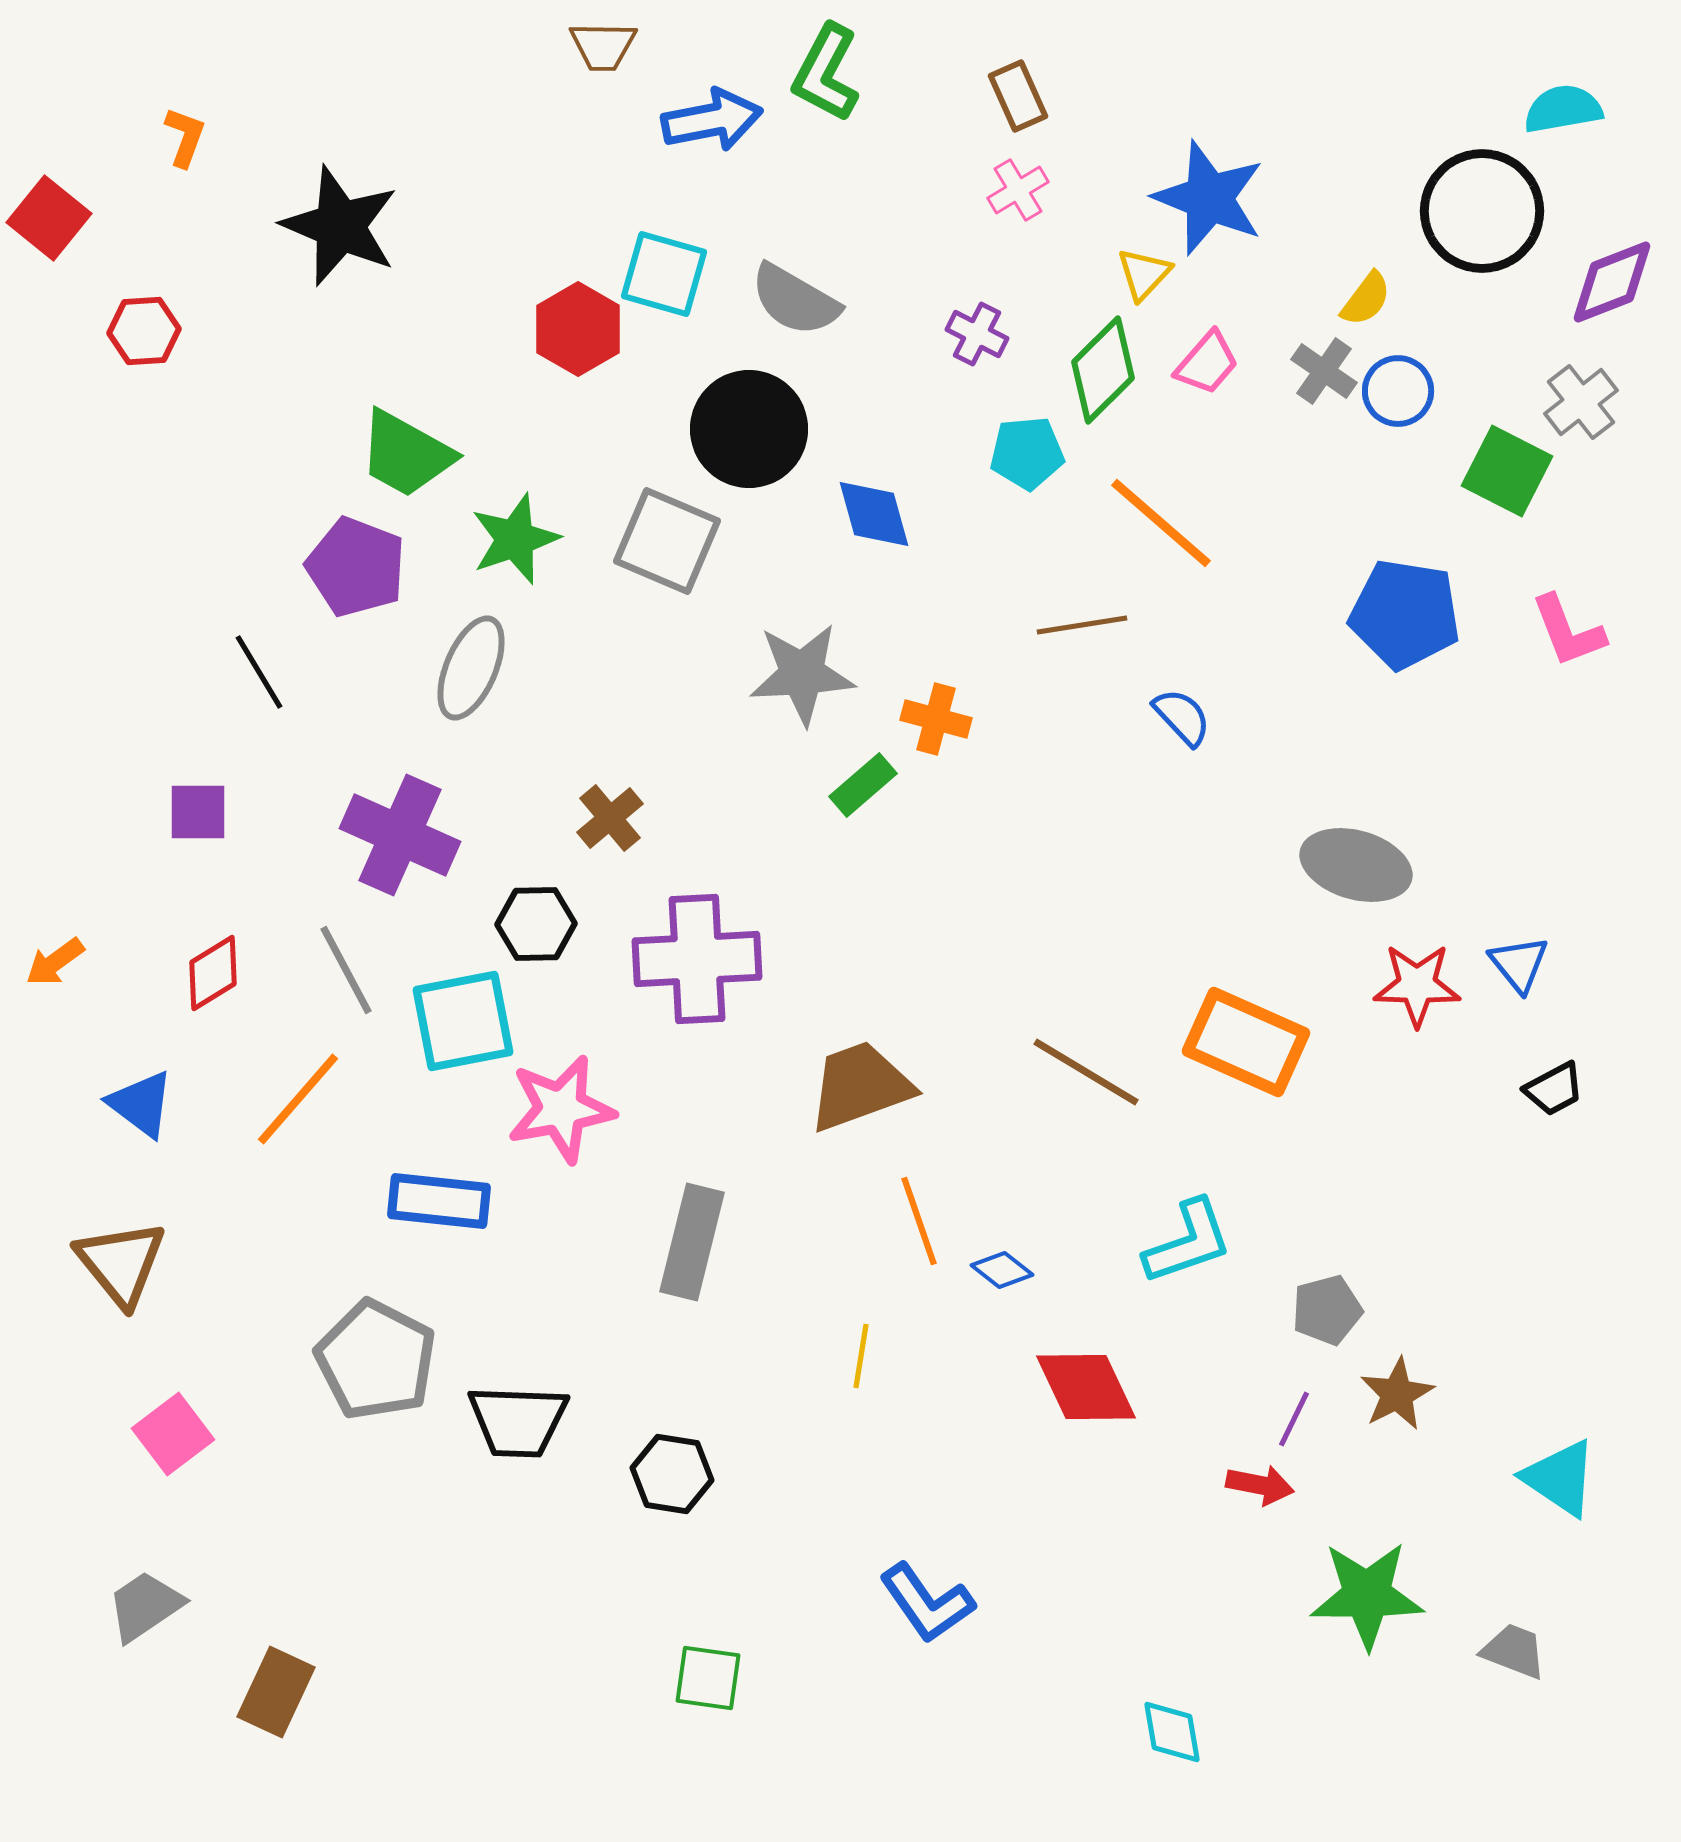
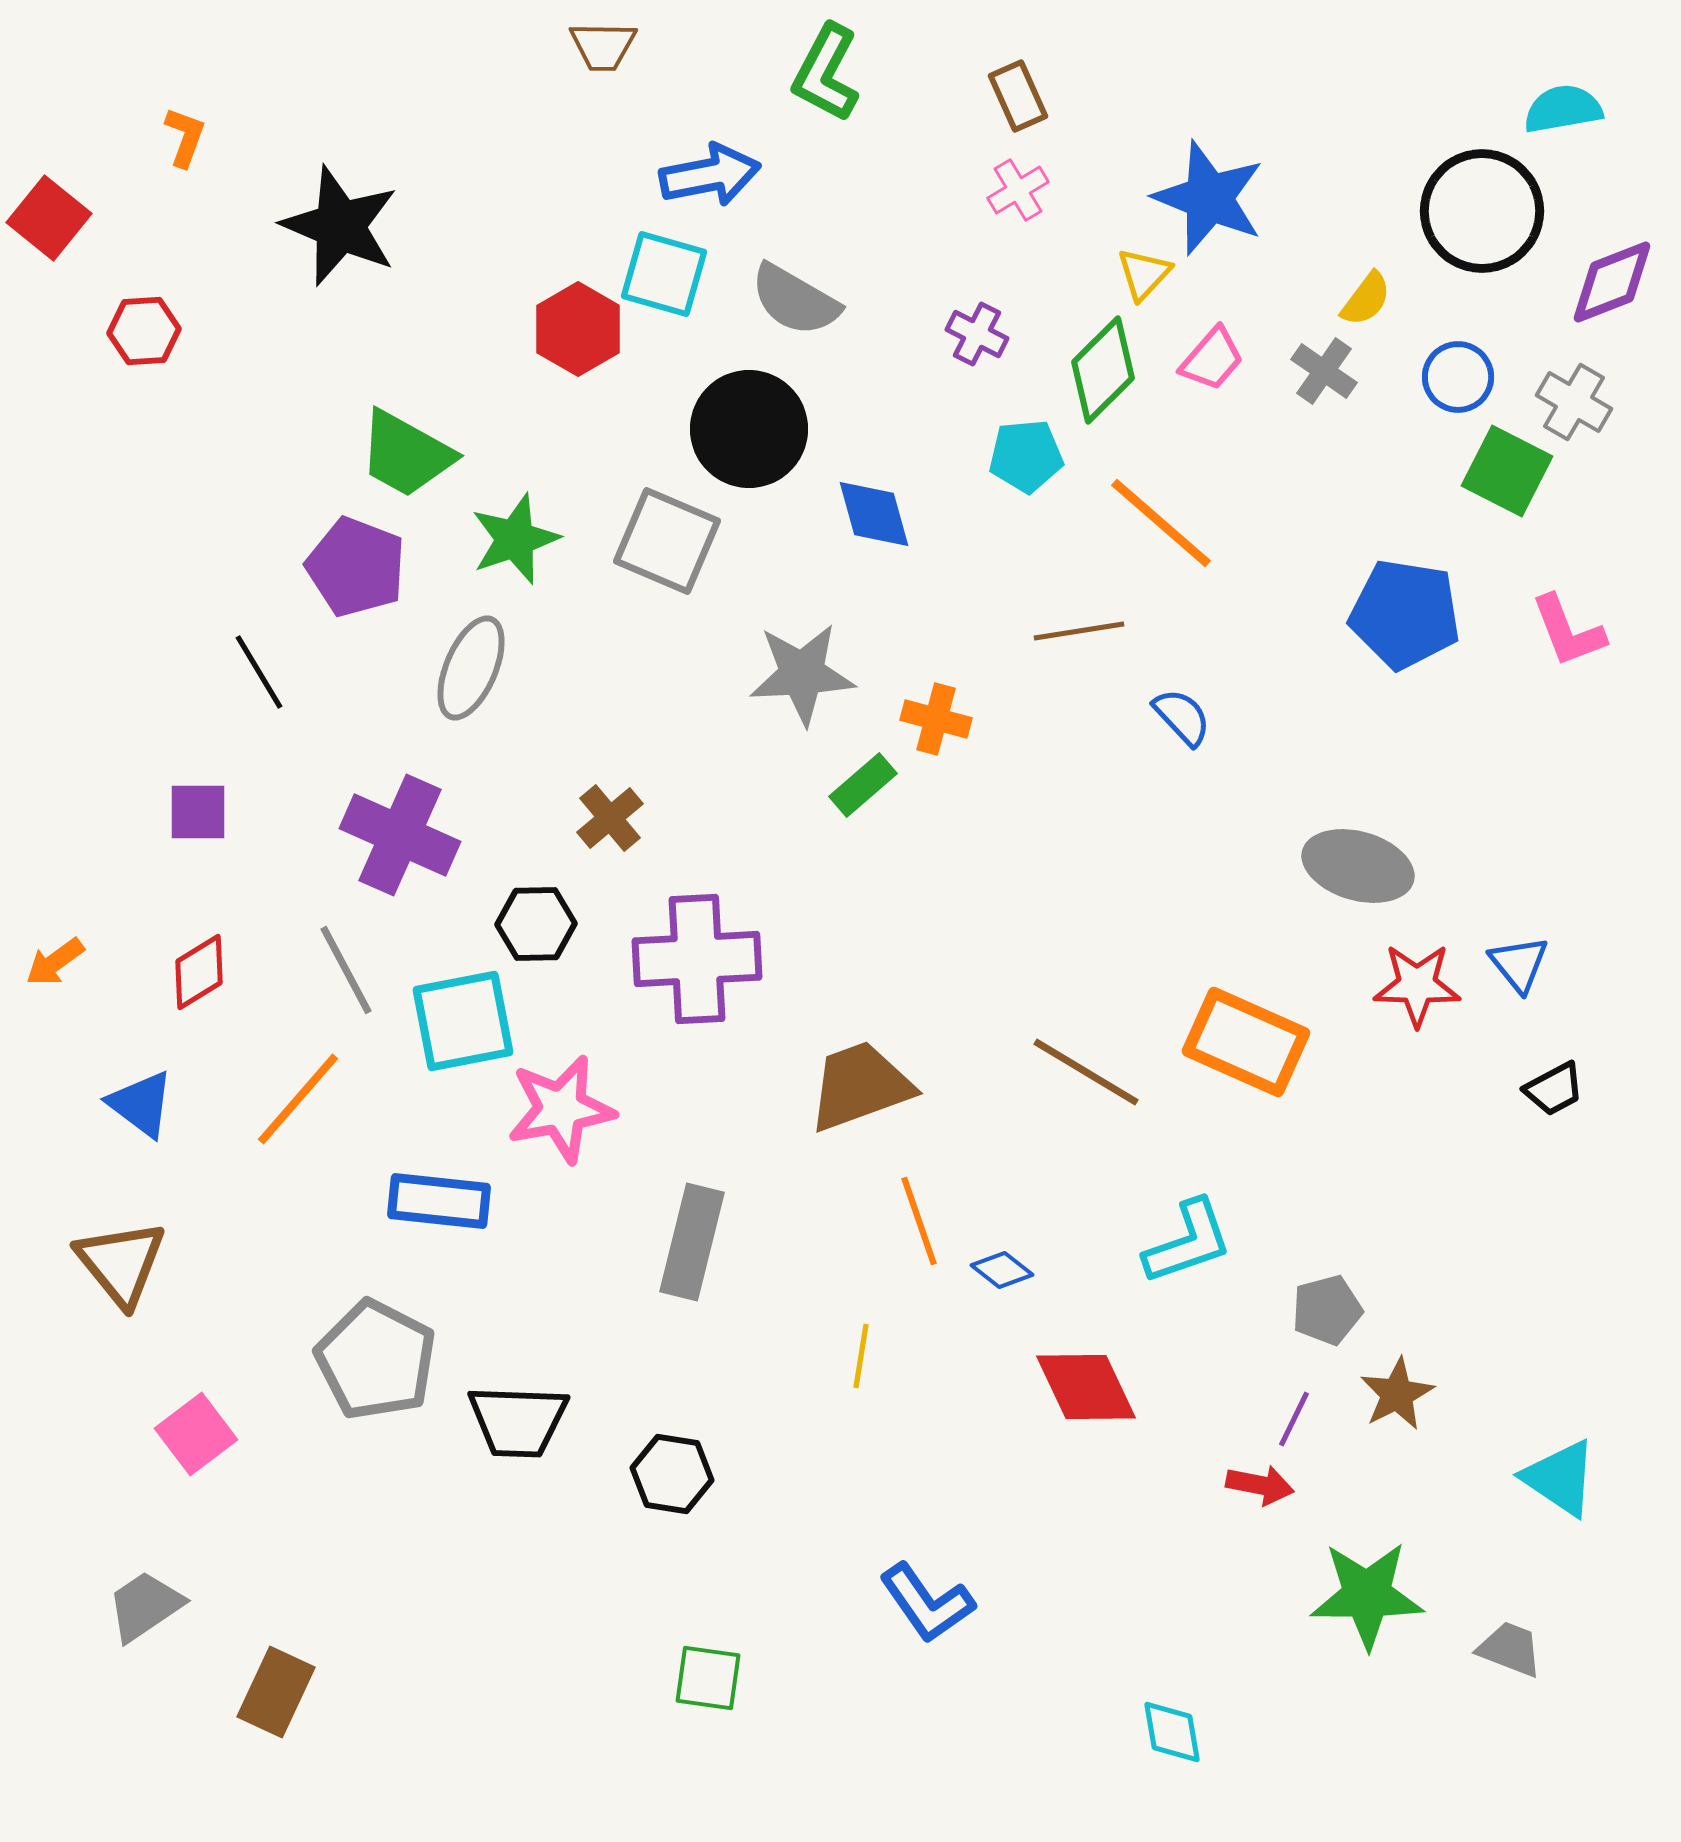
blue arrow at (712, 120): moved 2 px left, 55 px down
pink trapezoid at (1207, 363): moved 5 px right, 4 px up
blue circle at (1398, 391): moved 60 px right, 14 px up
gray cross at (1581, 402): moved 7 px left; rotated 22 degrees counterclockwise
cyan pentagon at (1027, 453): moved 1 px left, 3 px down
brown line at (1082, 625): moved 3 px left, 6 px down
gray ellipse at (1356, 865): moved 2 px right, 1 px down
red diamond at (213, 973): moved 14 px left, 1 px up
pink square at (173, 1434): moved 23 px right
gray trapezoid at (1514, 1651): moved 4 px left, 2 px up
